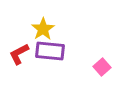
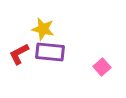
yellow star: rotated 25 degrees counterclockwise
purple rectangle: moved 1 px down
